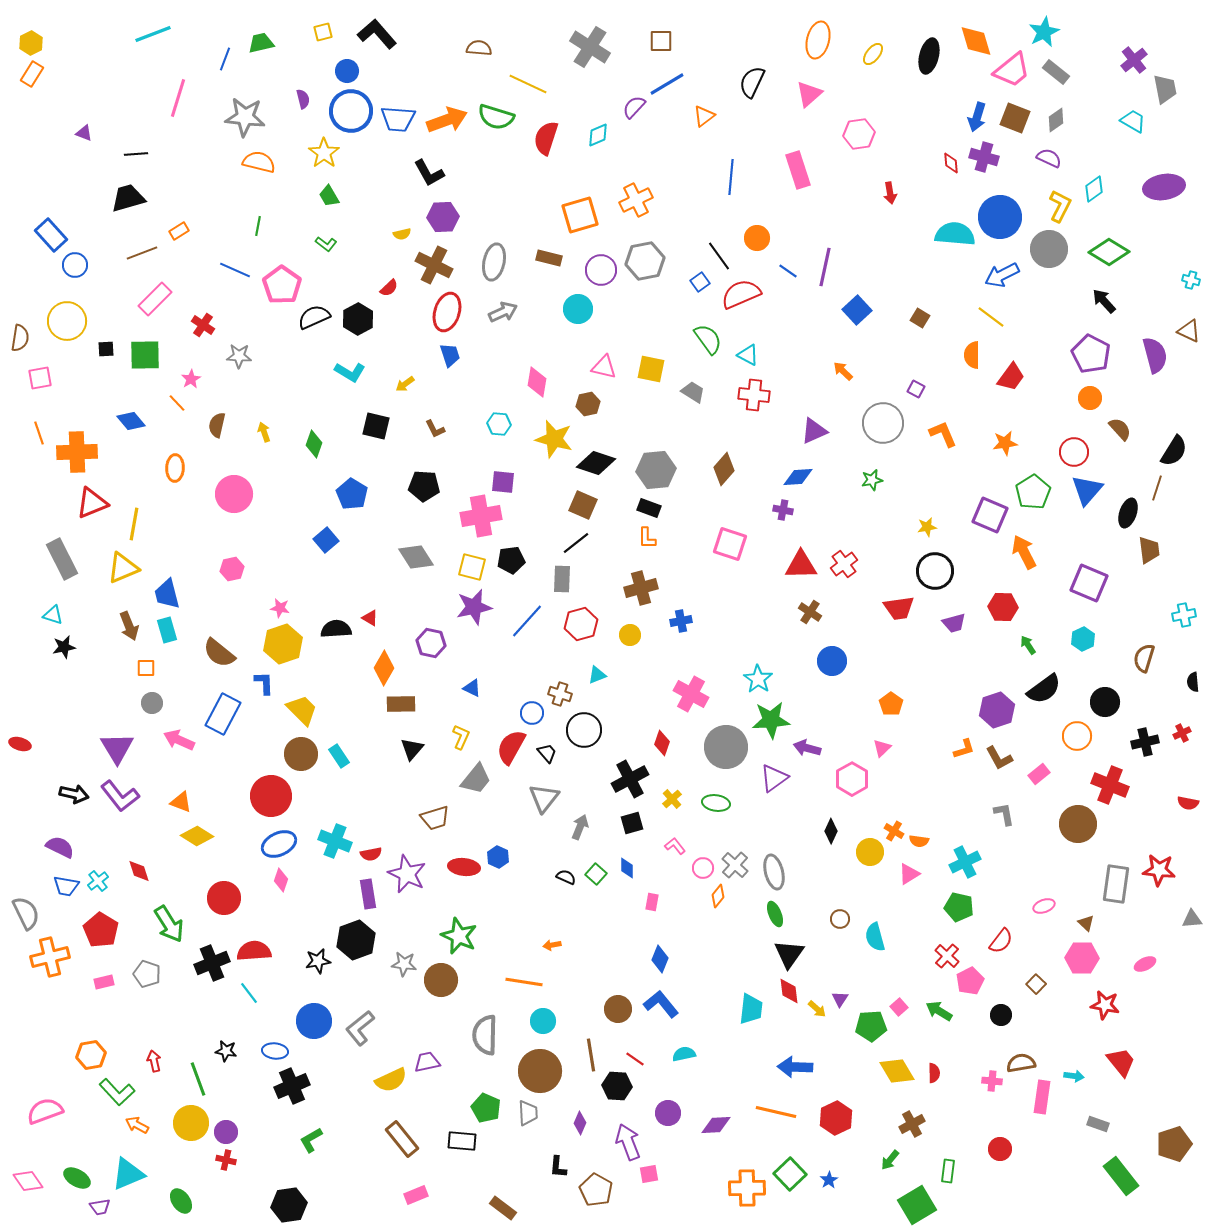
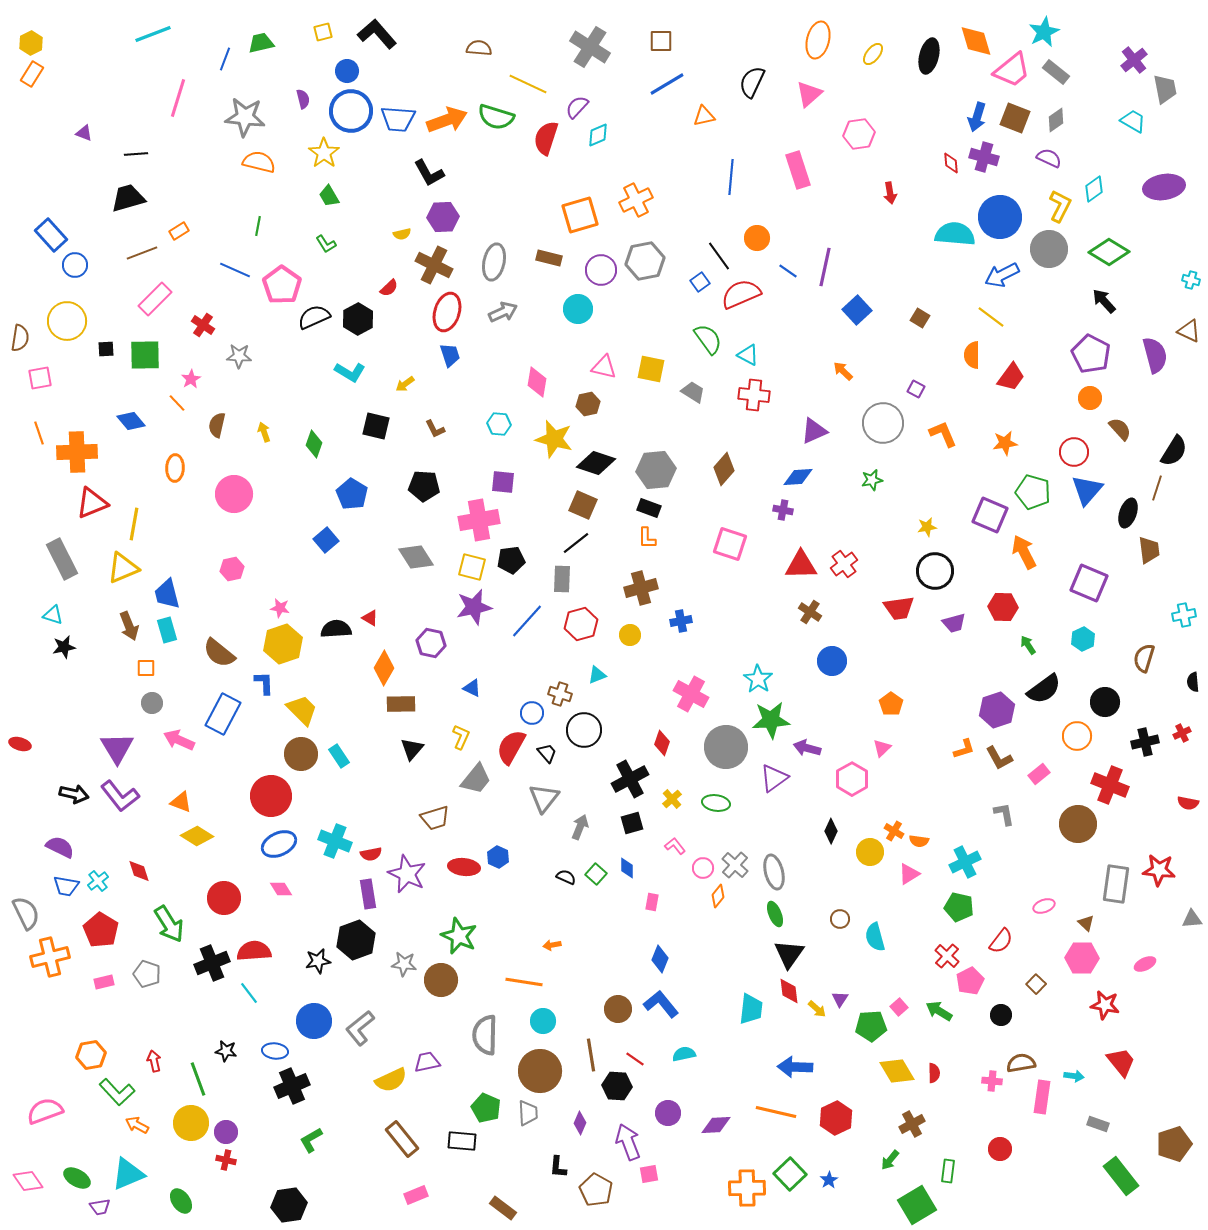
purple semicircle at (634, 107): moved 57 px left
orange triangle at (704, 116): rotated 25 degrees clockwise
green L-shape at (326, 244): rotated 20 degrees clockwise
green pentagon at (1033, 492): rotated 24 degrees counterclockwise
pink cross at (481, 516): moved 2 px left, 4 px down
pink diamond at (281, 880): moved 9 px down; rotated 50 degrees counterclockwise
